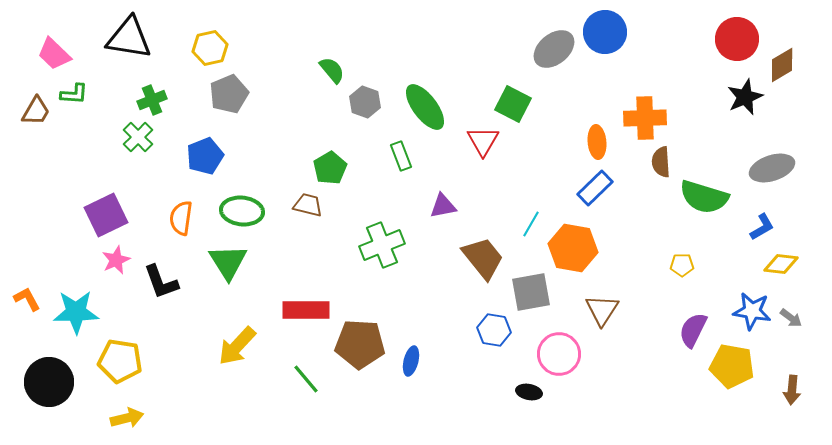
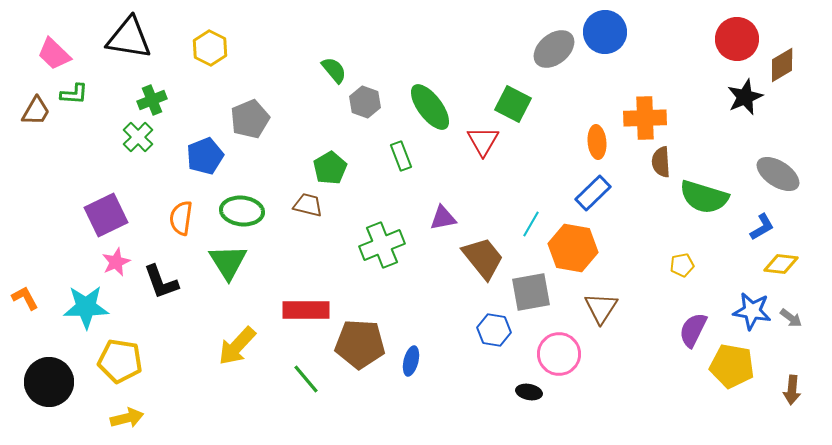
yellow hexagon at (210, 48): rotated 20 degrees counterclockwise
green semicircle at (332, 70): moved 2 px right
gray pentagon at (229, 94): moved 21 px right, 25 px down
green ellipse at (425, 107): moved 5 px right
gray ellipse at (772, 168): moved 6 px right, 6 px down; rotated 51 degrees clockwise
blue rectangle at (595, 188): moved 2 px left, 5 px down
purple triangle at (443, 206): moved 12 px down
pink star at (116, 260): moved 2 px down
yellow pentagon at (682, 265): rotated 10 degrees counterclockwise
orange L-shape at (27, 299): moved 2 px left, 1 px up
brown triangle at (602, 310): moved 1 px left, 2 px up
cyan star at (76, 312): moved 10 px right, 5 px up
